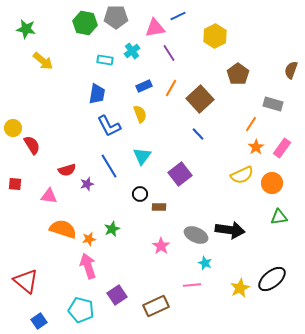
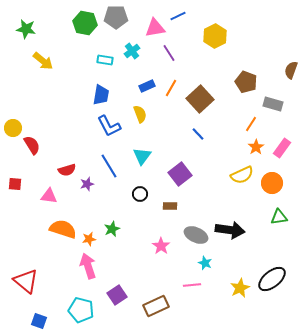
brown pentagon at (238, 74): moved 8 px right, 8 px down; rotated 15 degrees counterclockwise
blue rectangle at (144, 86): moved 3 px right
blue trapezoid at (97, 94): moved 4 px right, 1 px down
brown rectangle at (159, 207): moved 11 px right, 1 px up
blue square at (39, 321): rotated 35 degrees counterclockwise
